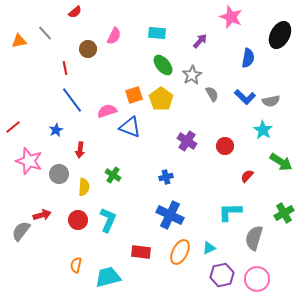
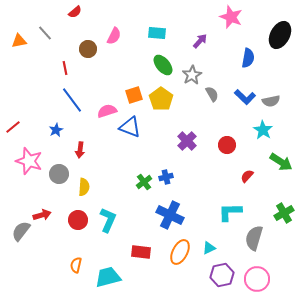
purple cross at (187, 141): rotated 12 degrees clockwise
red circle at (225, 146): moved 2 px right, 1 px up
green cross at (113, 175): moved 31 px right, 7 px down; rotated 21 degrees clockwise
